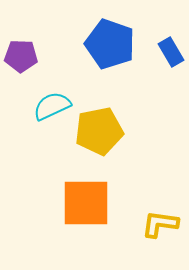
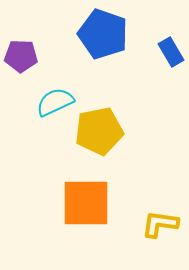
blue pentagon: moved 7 px left, 10 px up
cyan semicircle: moved 3 px right, 4 px up
